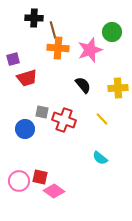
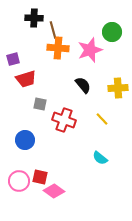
red trapezoid: moved 1 px left, 1 px down
gray square: moved 2 px left, 8 px up
blue circle: moved 11 px down
